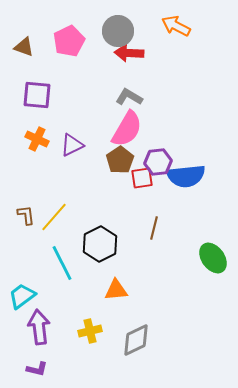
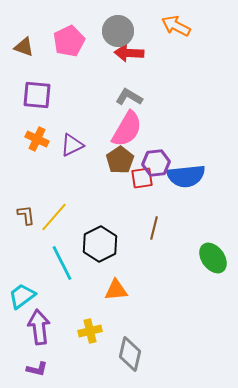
purple hexagon: moved 2 px left, 1 px down
gray diamond: moved 6 px left, 14 px down; rotated 52 degrees counterclockwise
